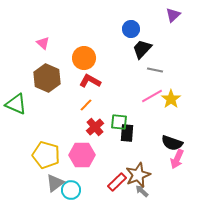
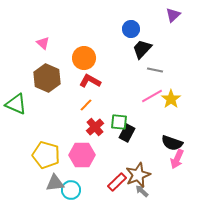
black rectangle: rotated 24 degrees clockwise
gray triangle: rotated 30 degrees clockwise
